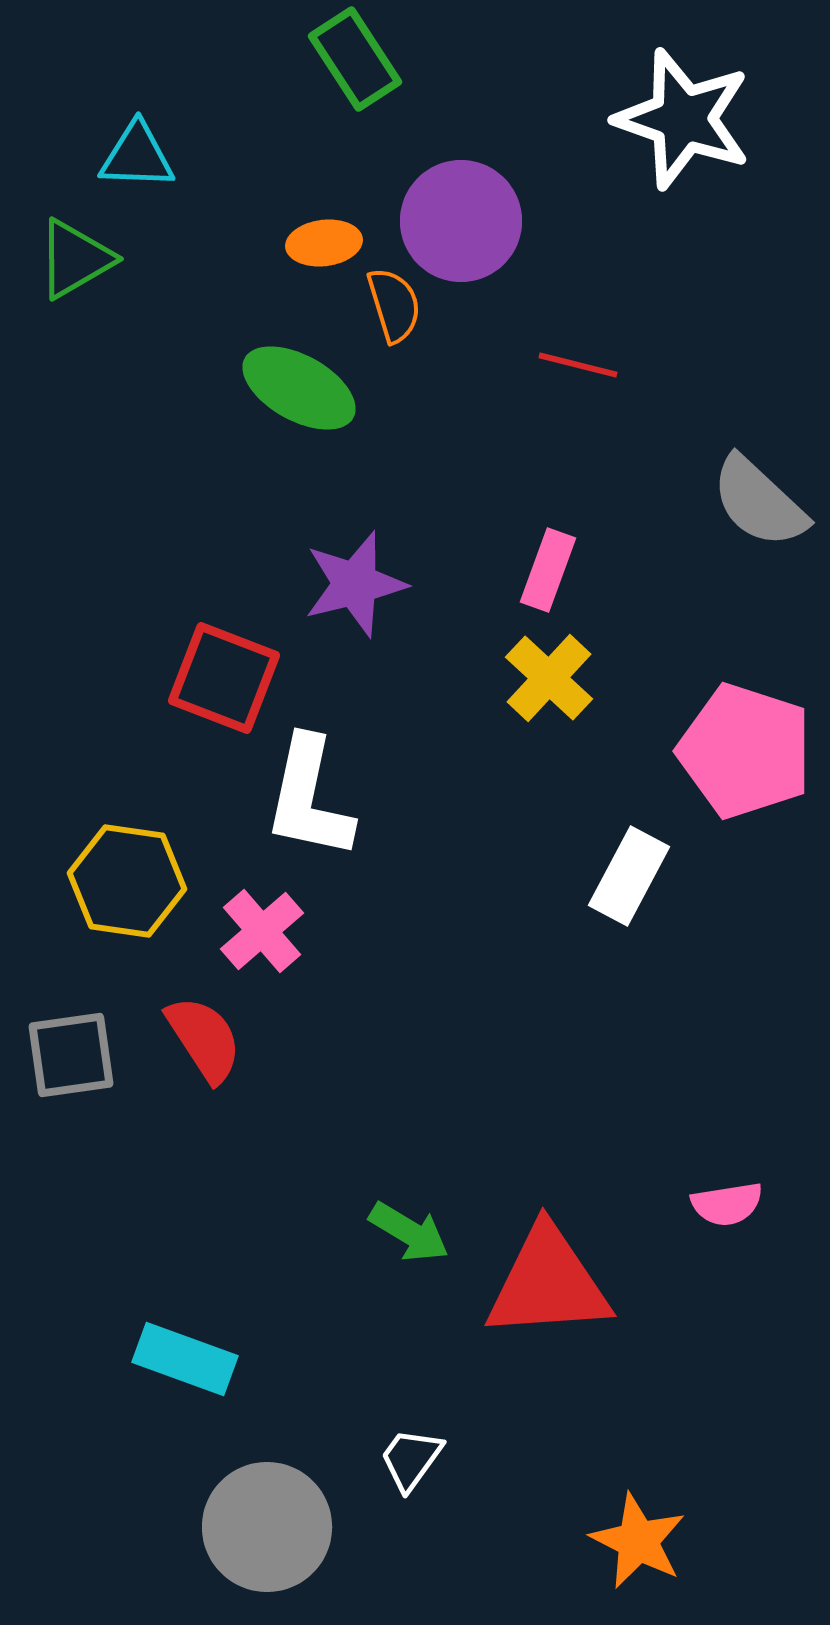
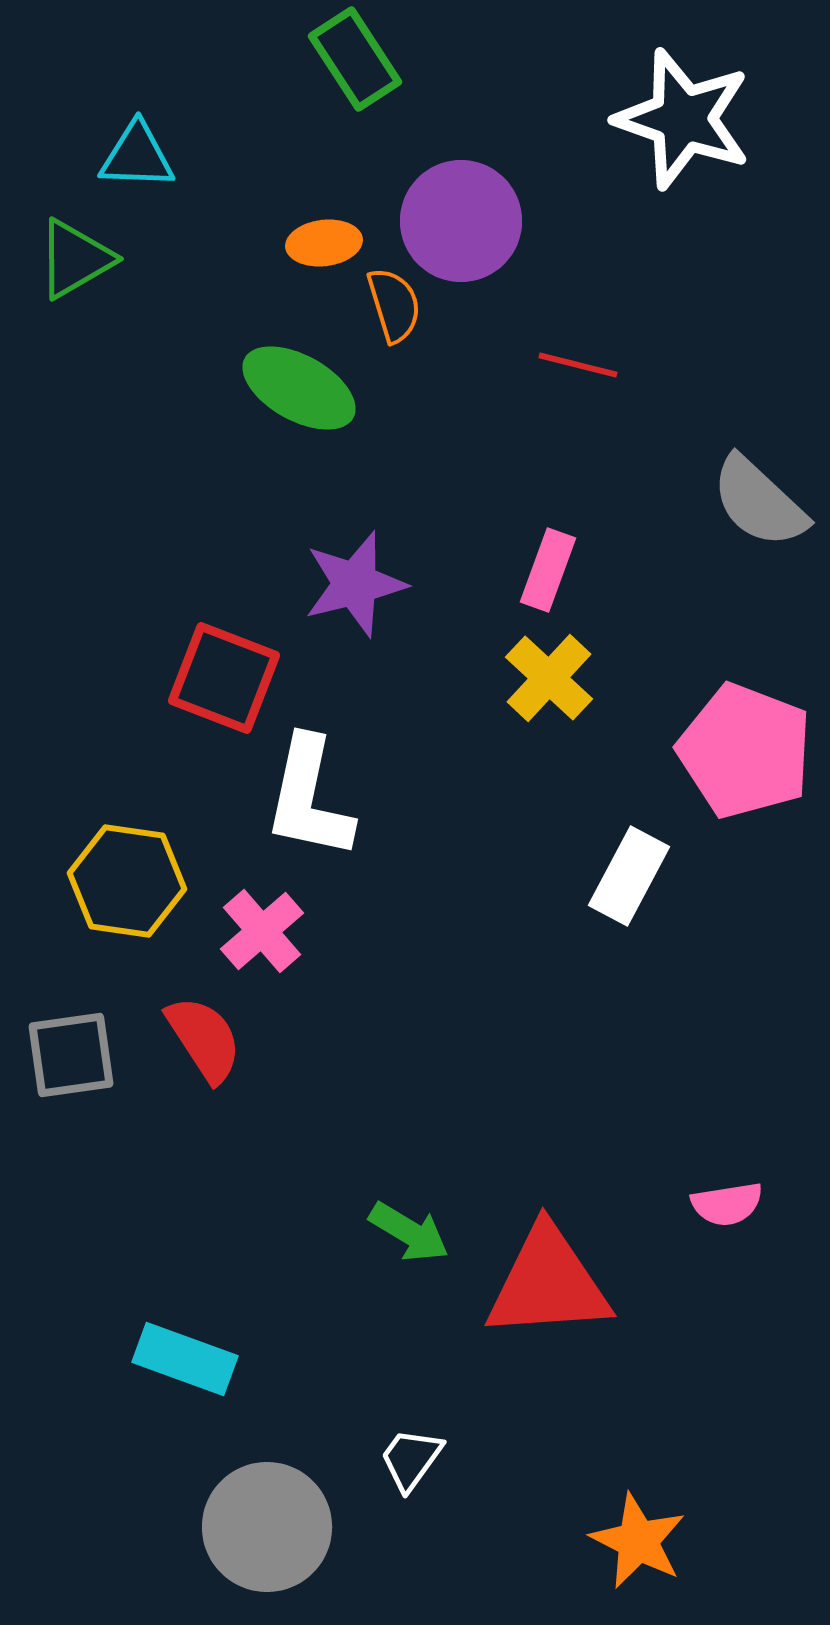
pink pentagon: rotated 3 degrees clockwise
